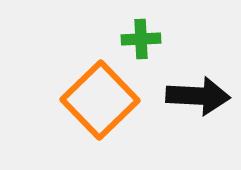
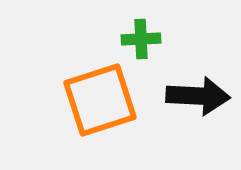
orange square: rotated 26 degrees clockwise
